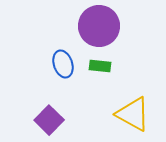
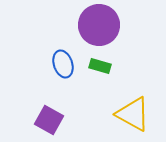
purple circle: moved 1 px up
green rectangle: rotated 10 degrees clockwise
purple square: rotated 16 degrees counterclockwise
